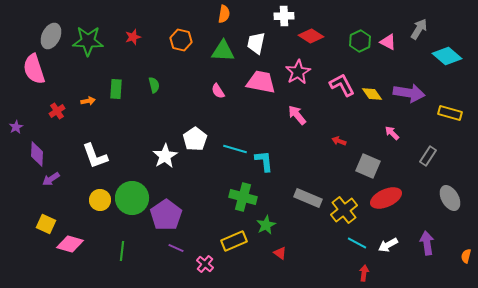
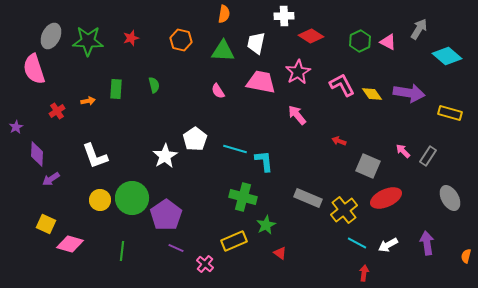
red star at (133, 37): moved 2 px left, 1 px down
pink arrow at (392, 133): moved 11 px right, 18 px down
